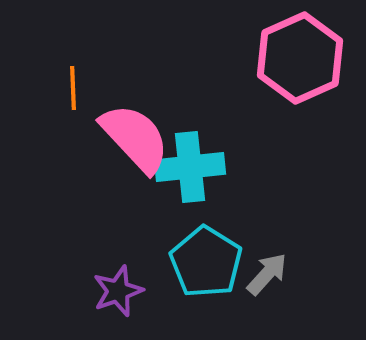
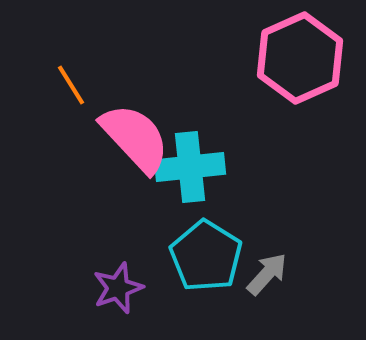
orange line: moved 2 px left, 3 px up; rotated 30 degrees counterclockwise
cyan pentagon: moved 6 px up
purple star: moved 3 px up
